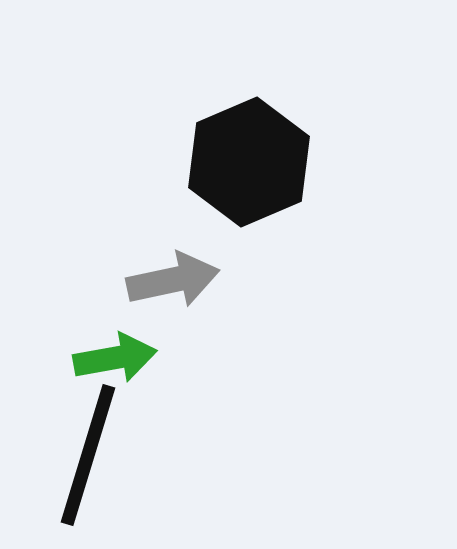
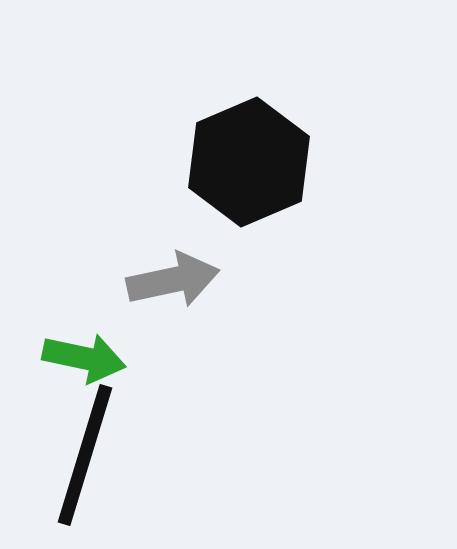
green arrow: moved 31 px left; rotated 22 degrees clockwise
black line: moved 3 px left
